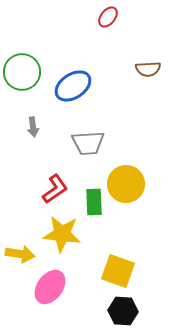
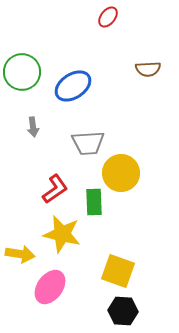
yellow circle: moved 5 px left, 11 px up
yellow star: rotated 6 degrees clockwise
